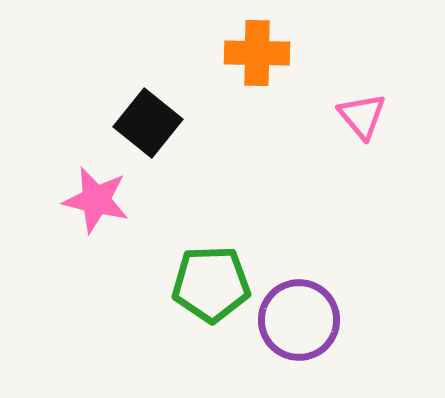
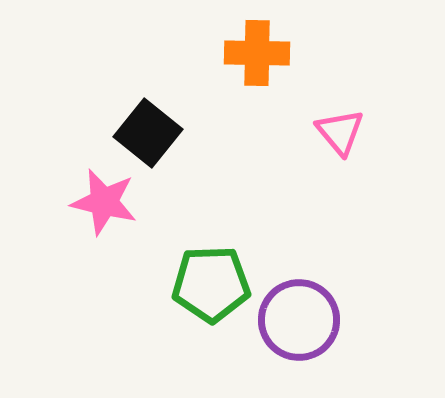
pink triangle: moved 22 px left, 16 px down
black square: moved 10 px down
pink star: moved 8 px right, 2 px down
